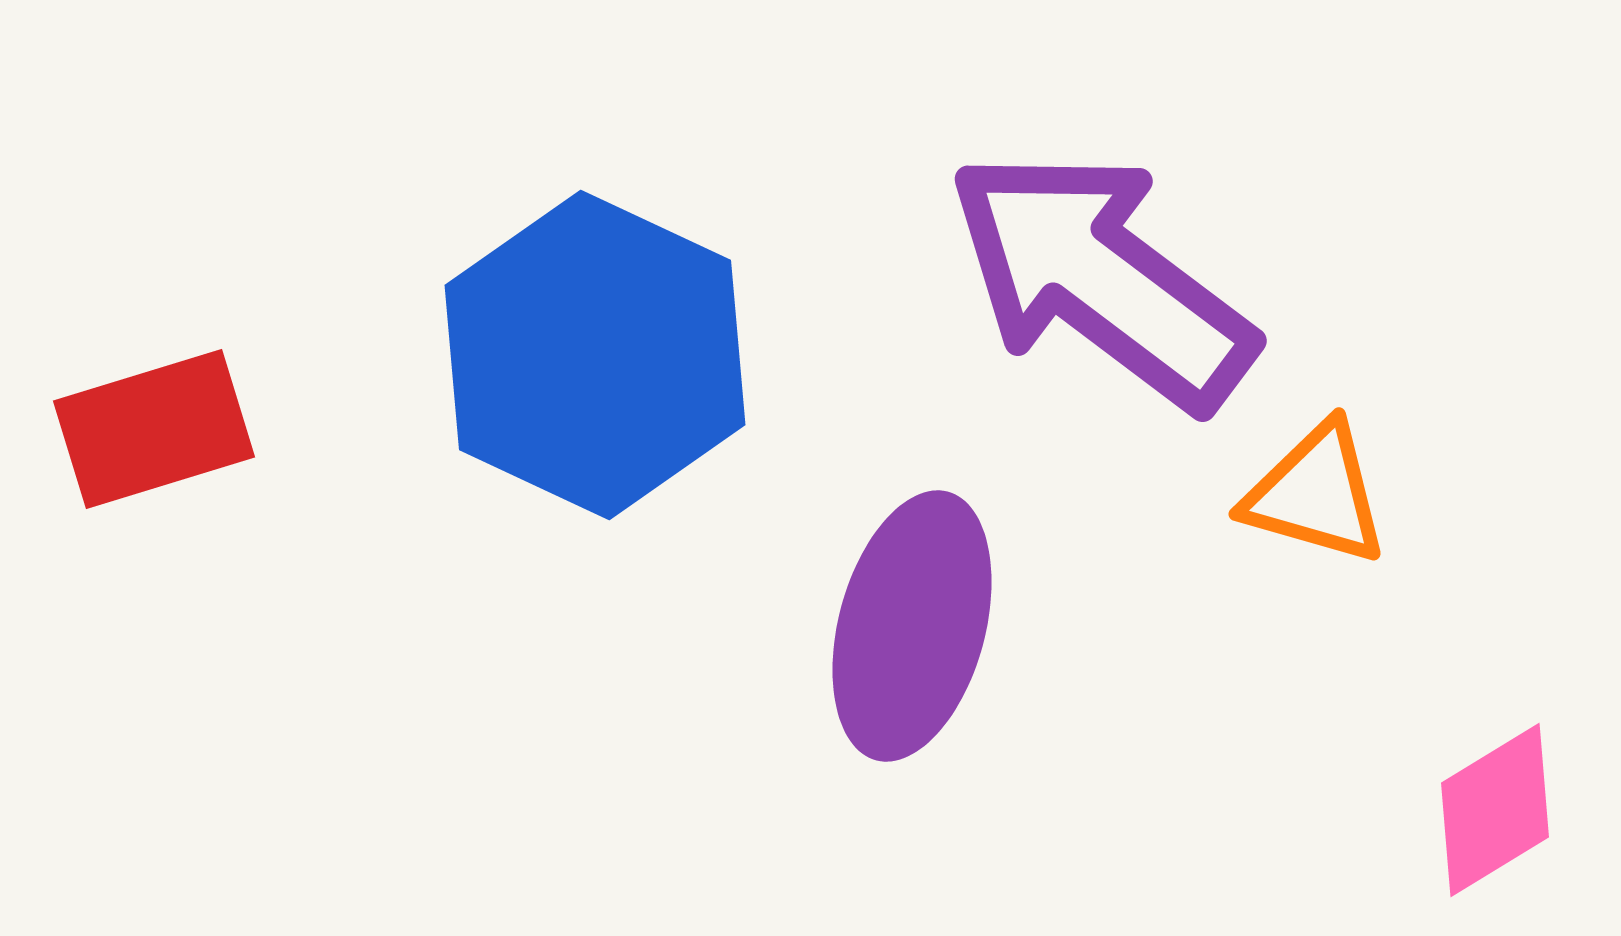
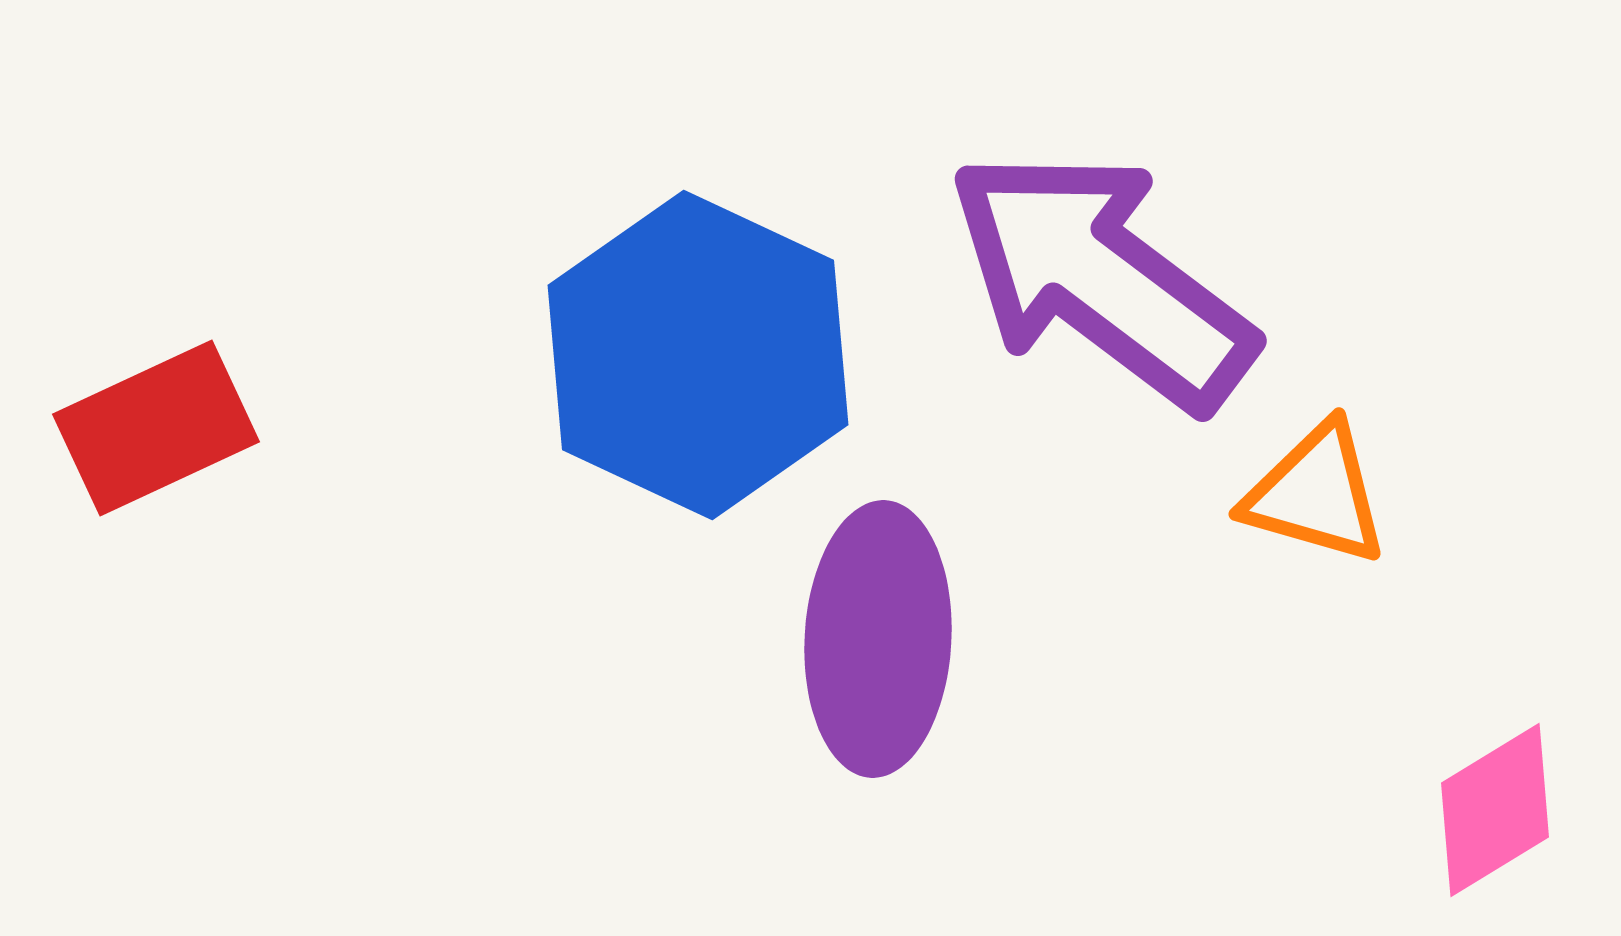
blue hexagon: moved 103 px right
red rectangle: moved 2 px right, 1 px up; rotated 8 degrees counterclockwise
purple ellipse: moved 34 px left, 13 px down; rotated 12 degrees counterclockwise
